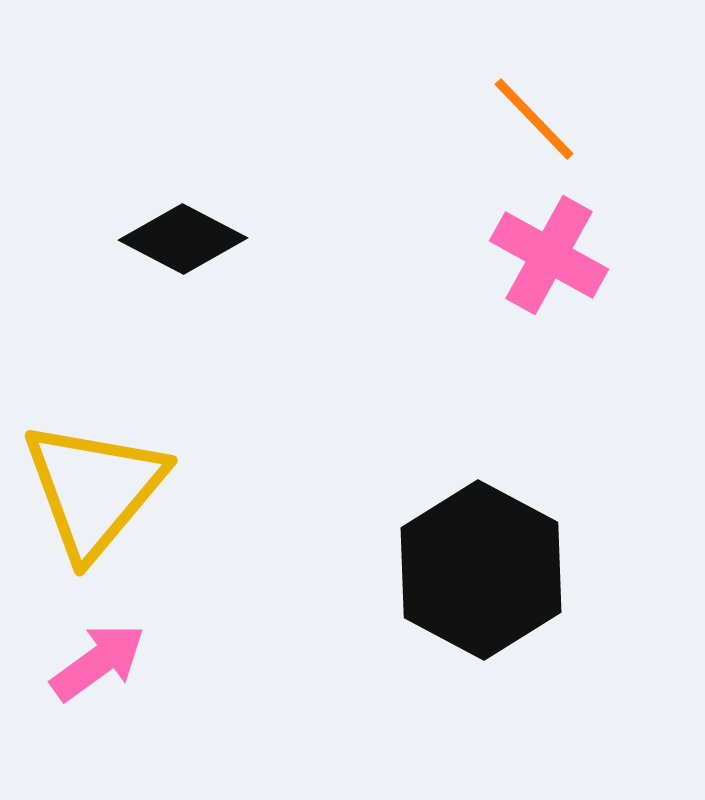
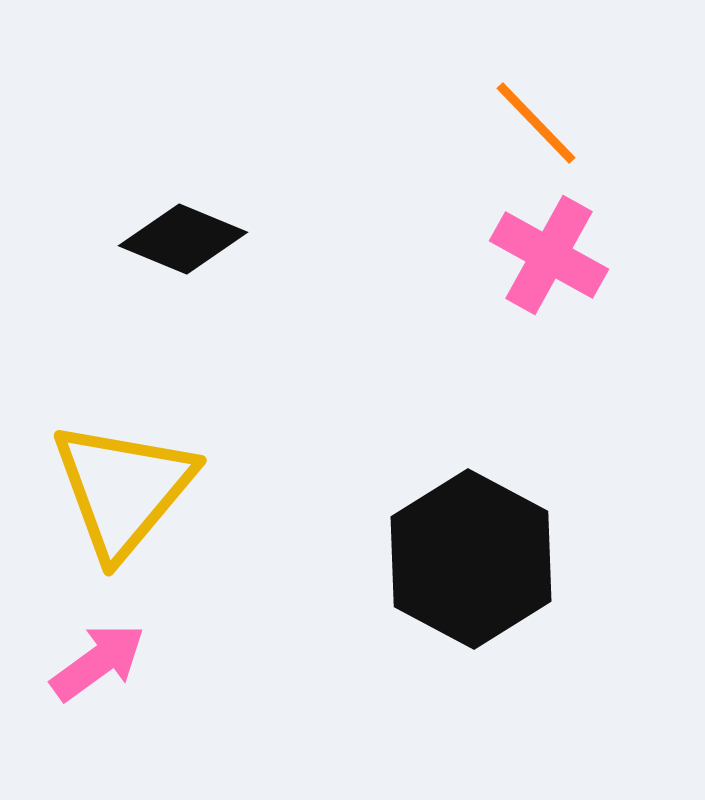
orange line: moved 2 px right, 4 px down
black diamond: rotated 5 degrees counterclockwise
yellow triangle: moved 29 px right
black hexagon: moved 10 px left, 11 px up
